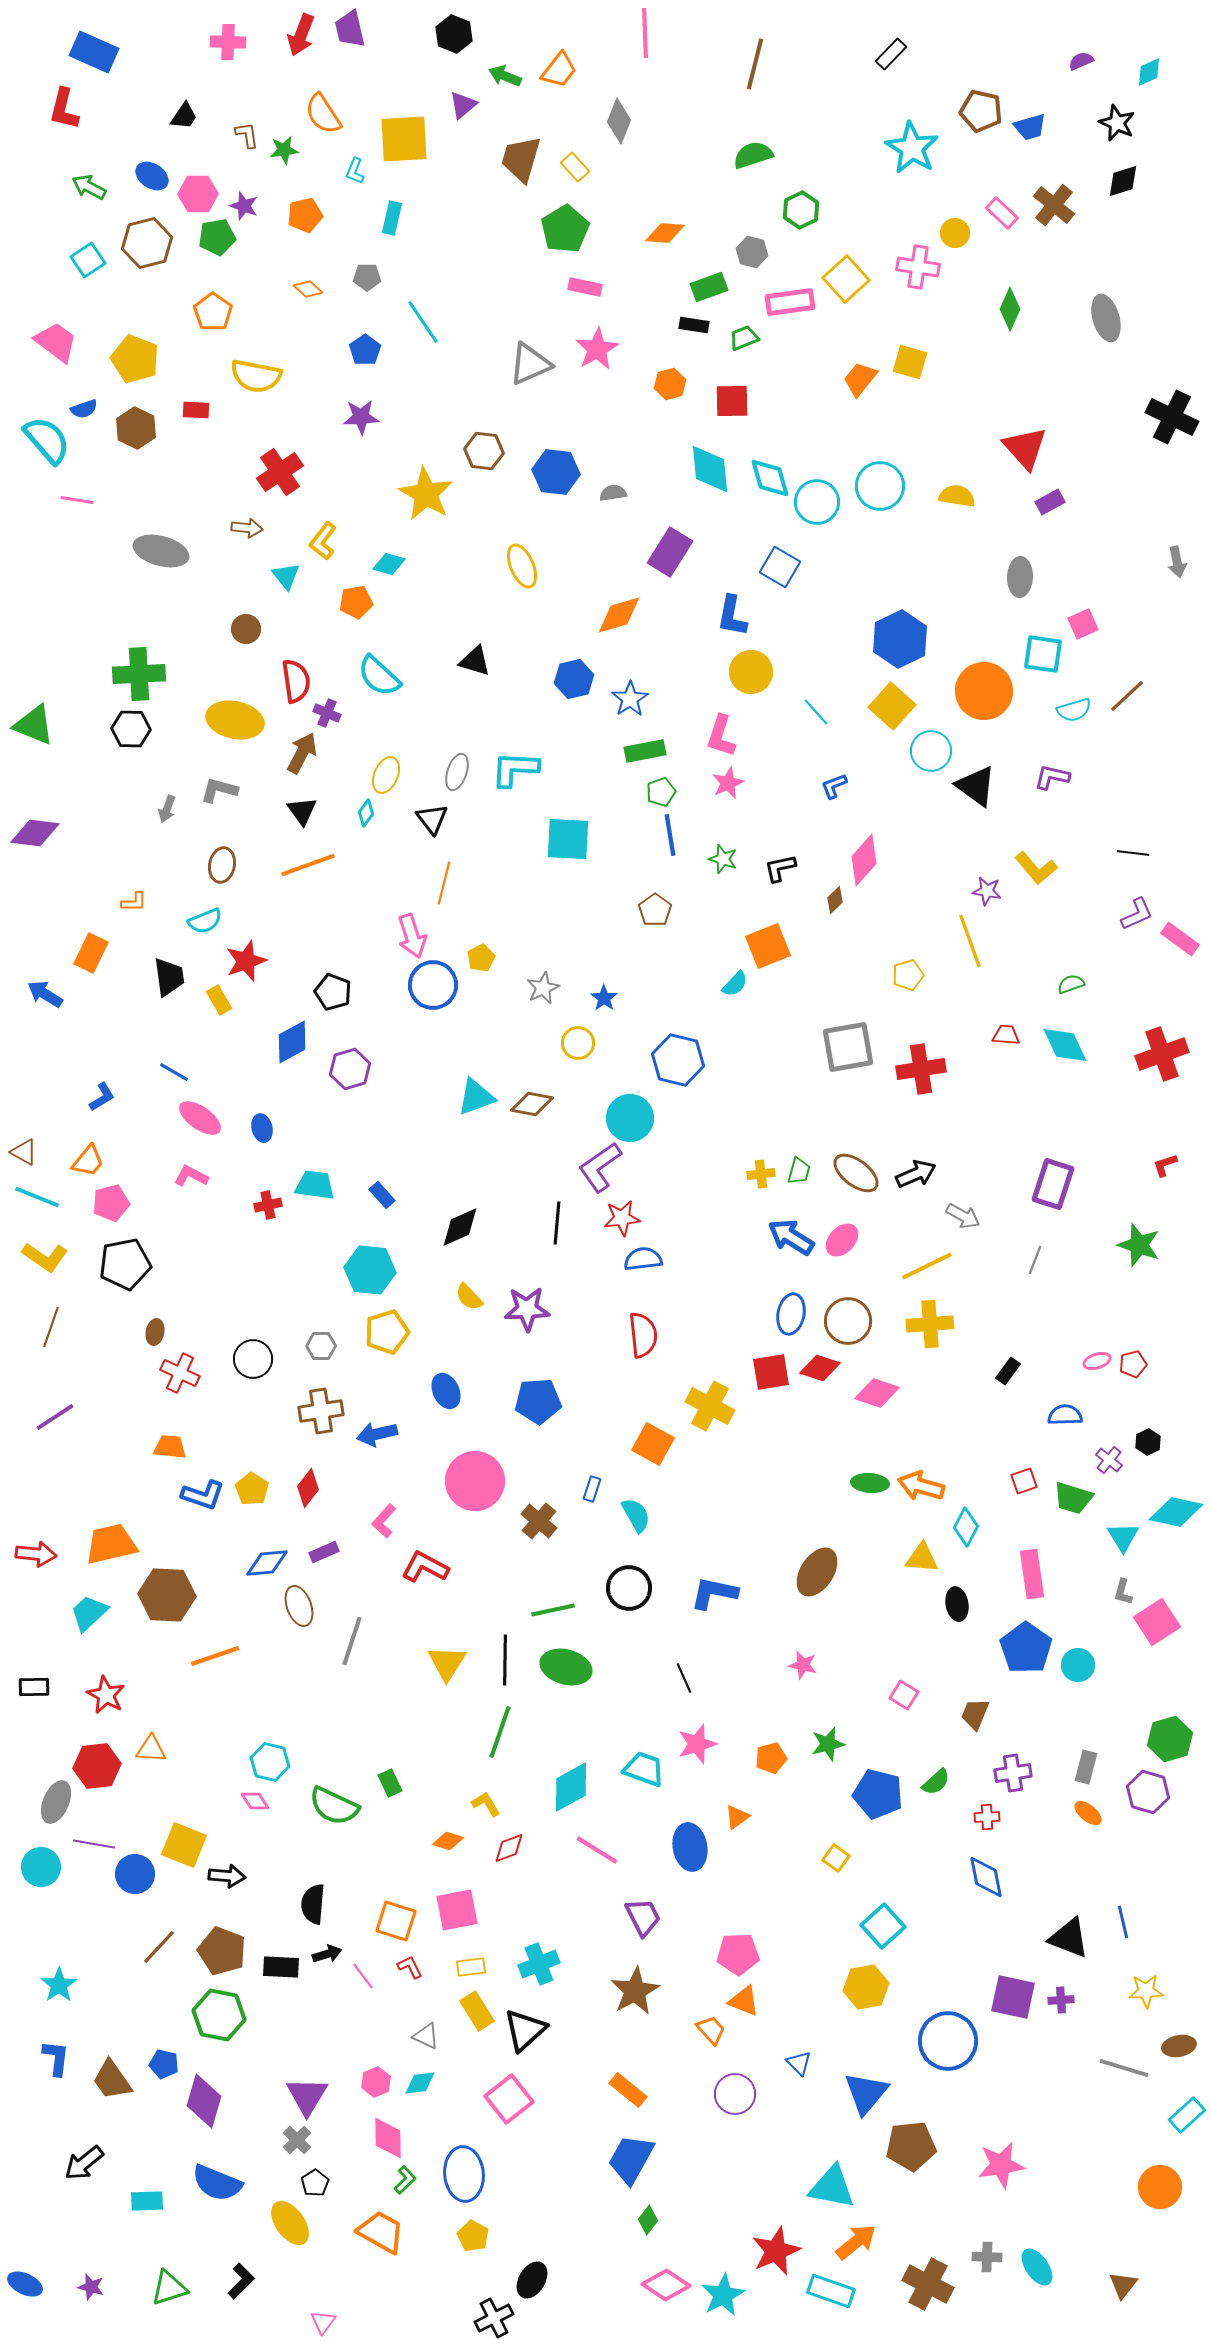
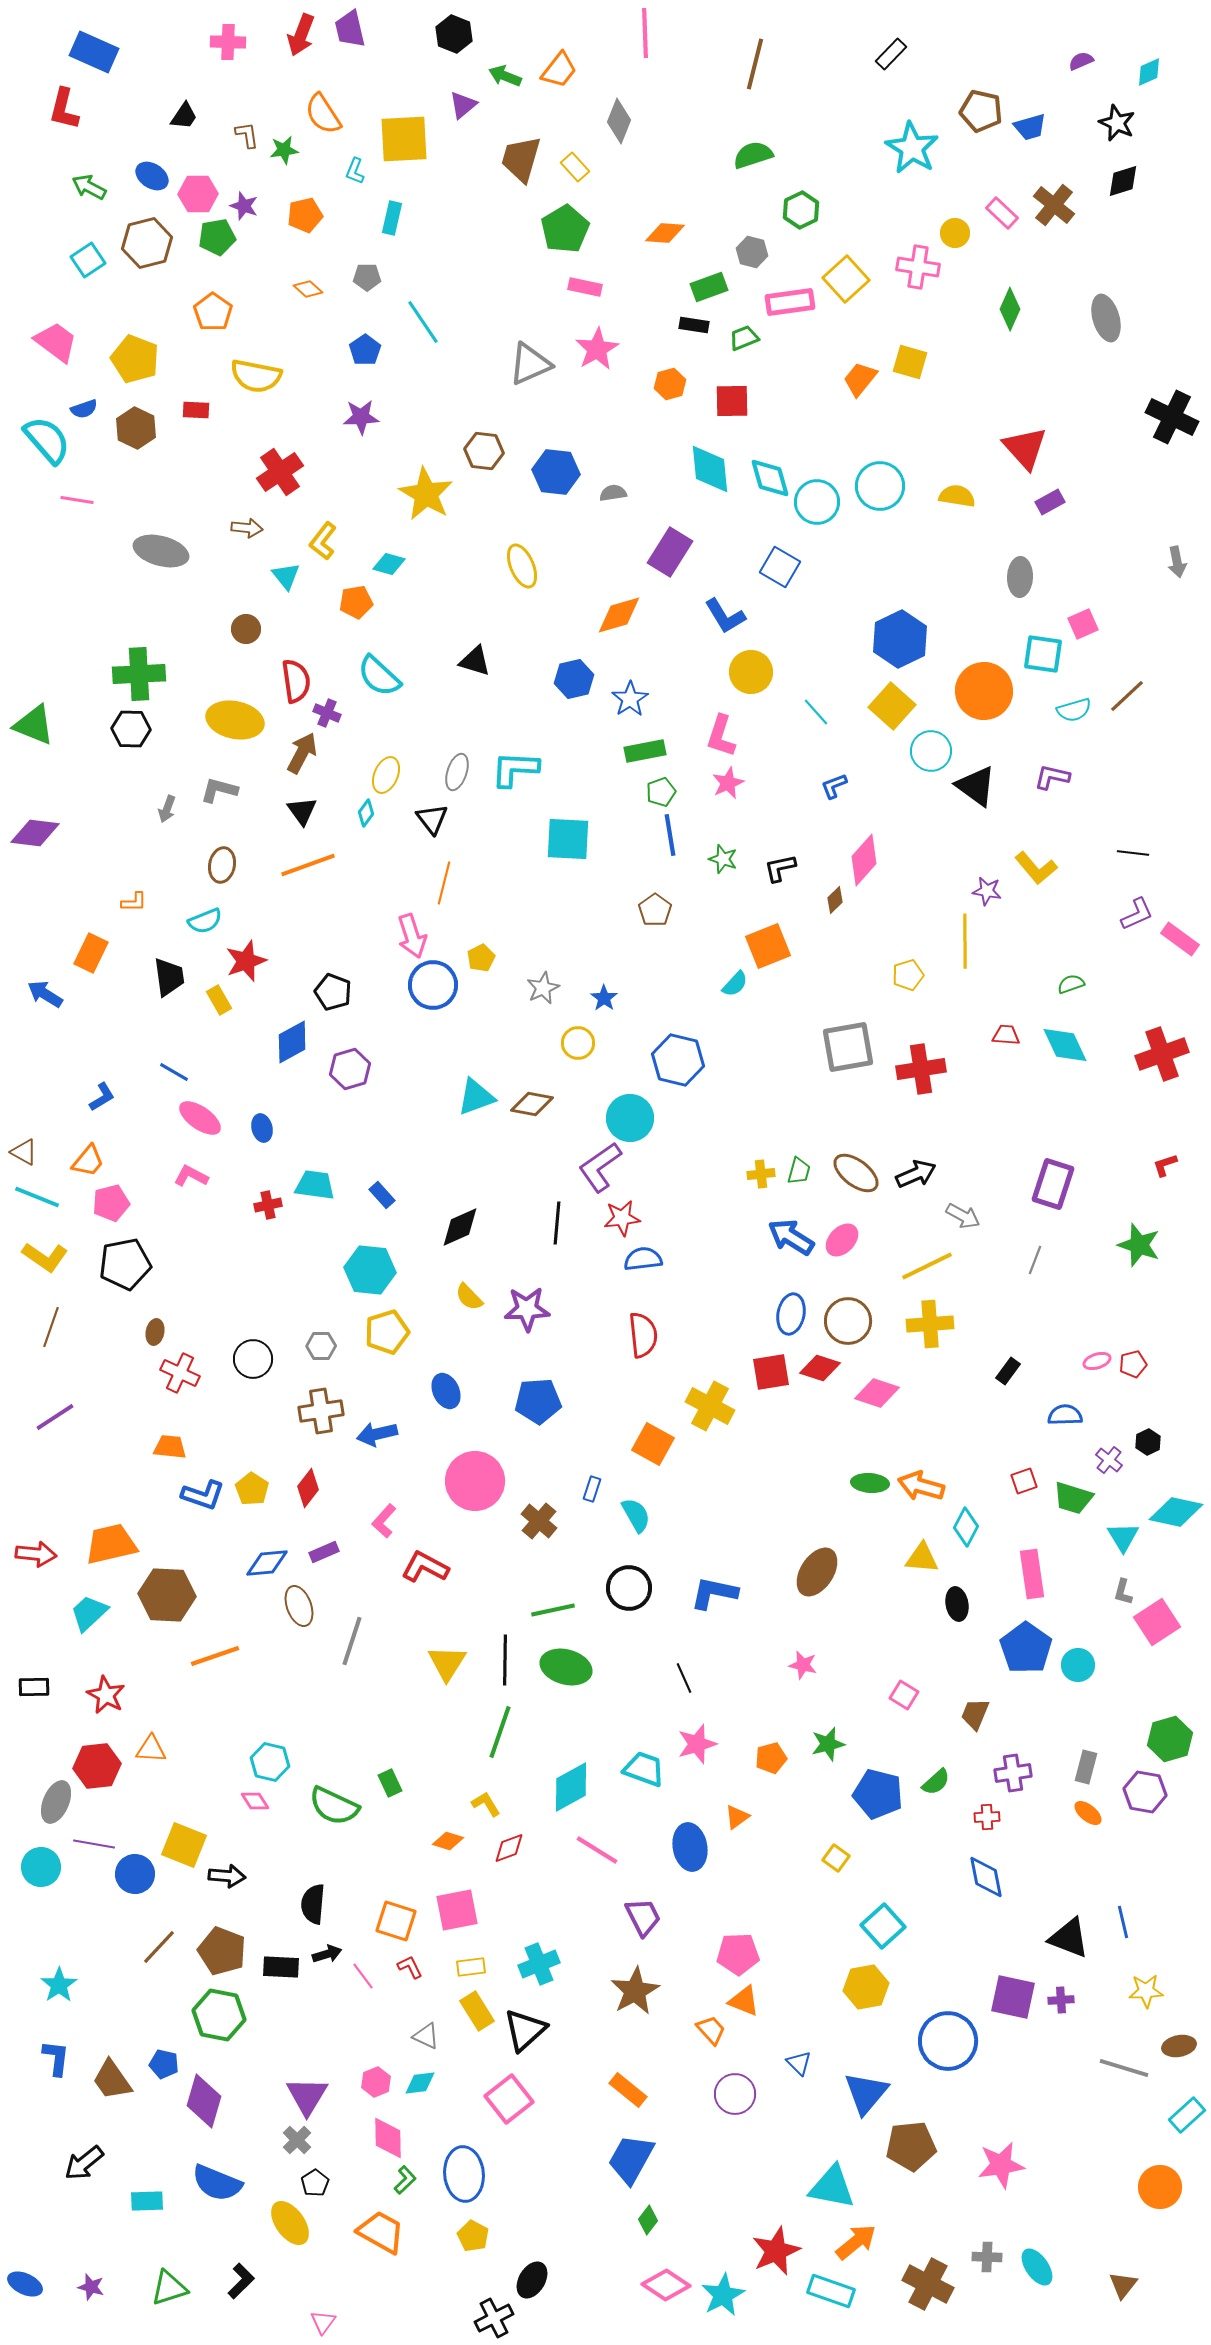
blue L-shape at (732, 616): moved 7 px left; rotated 42 degrees counterclockwise
yellow line at (970, 941): moved 5 px left; rotated 20 degrees clockwise
purple hexagon at (1148, 1792): moved 3 px left; rotated 6 degrees counterclockwise
